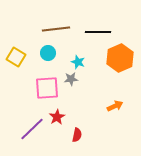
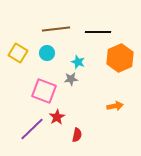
cyan circle: moved 1 px left
yellow square: moved 2 px right, 4 px up
pink square: moved 3 px left, 3 px down; rotated 25 degrees clockwise
orange arrow: rotated 14 degrees clockwise
